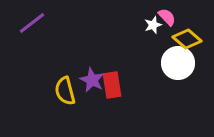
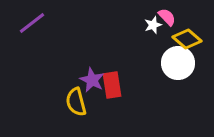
yellow semicircle: moved 11 px right, 11 px down
